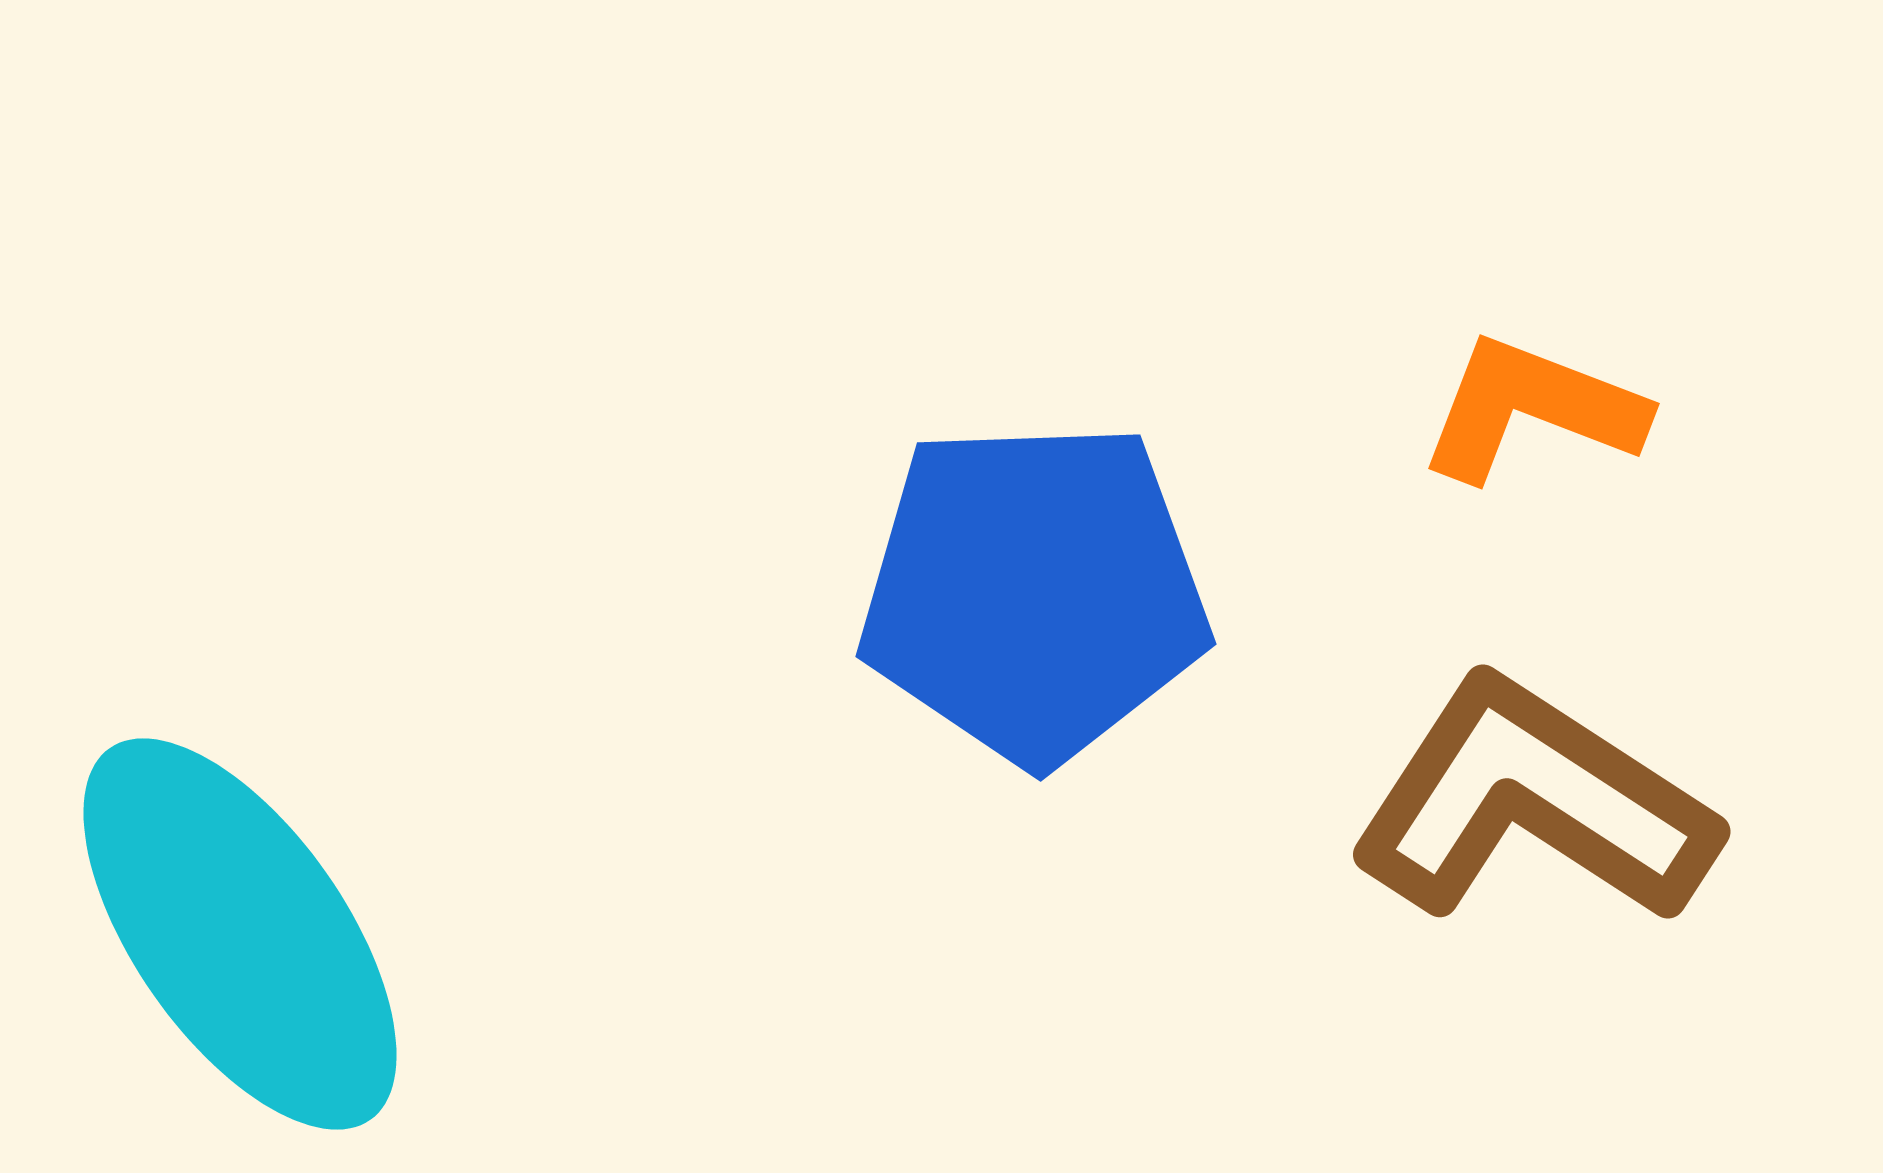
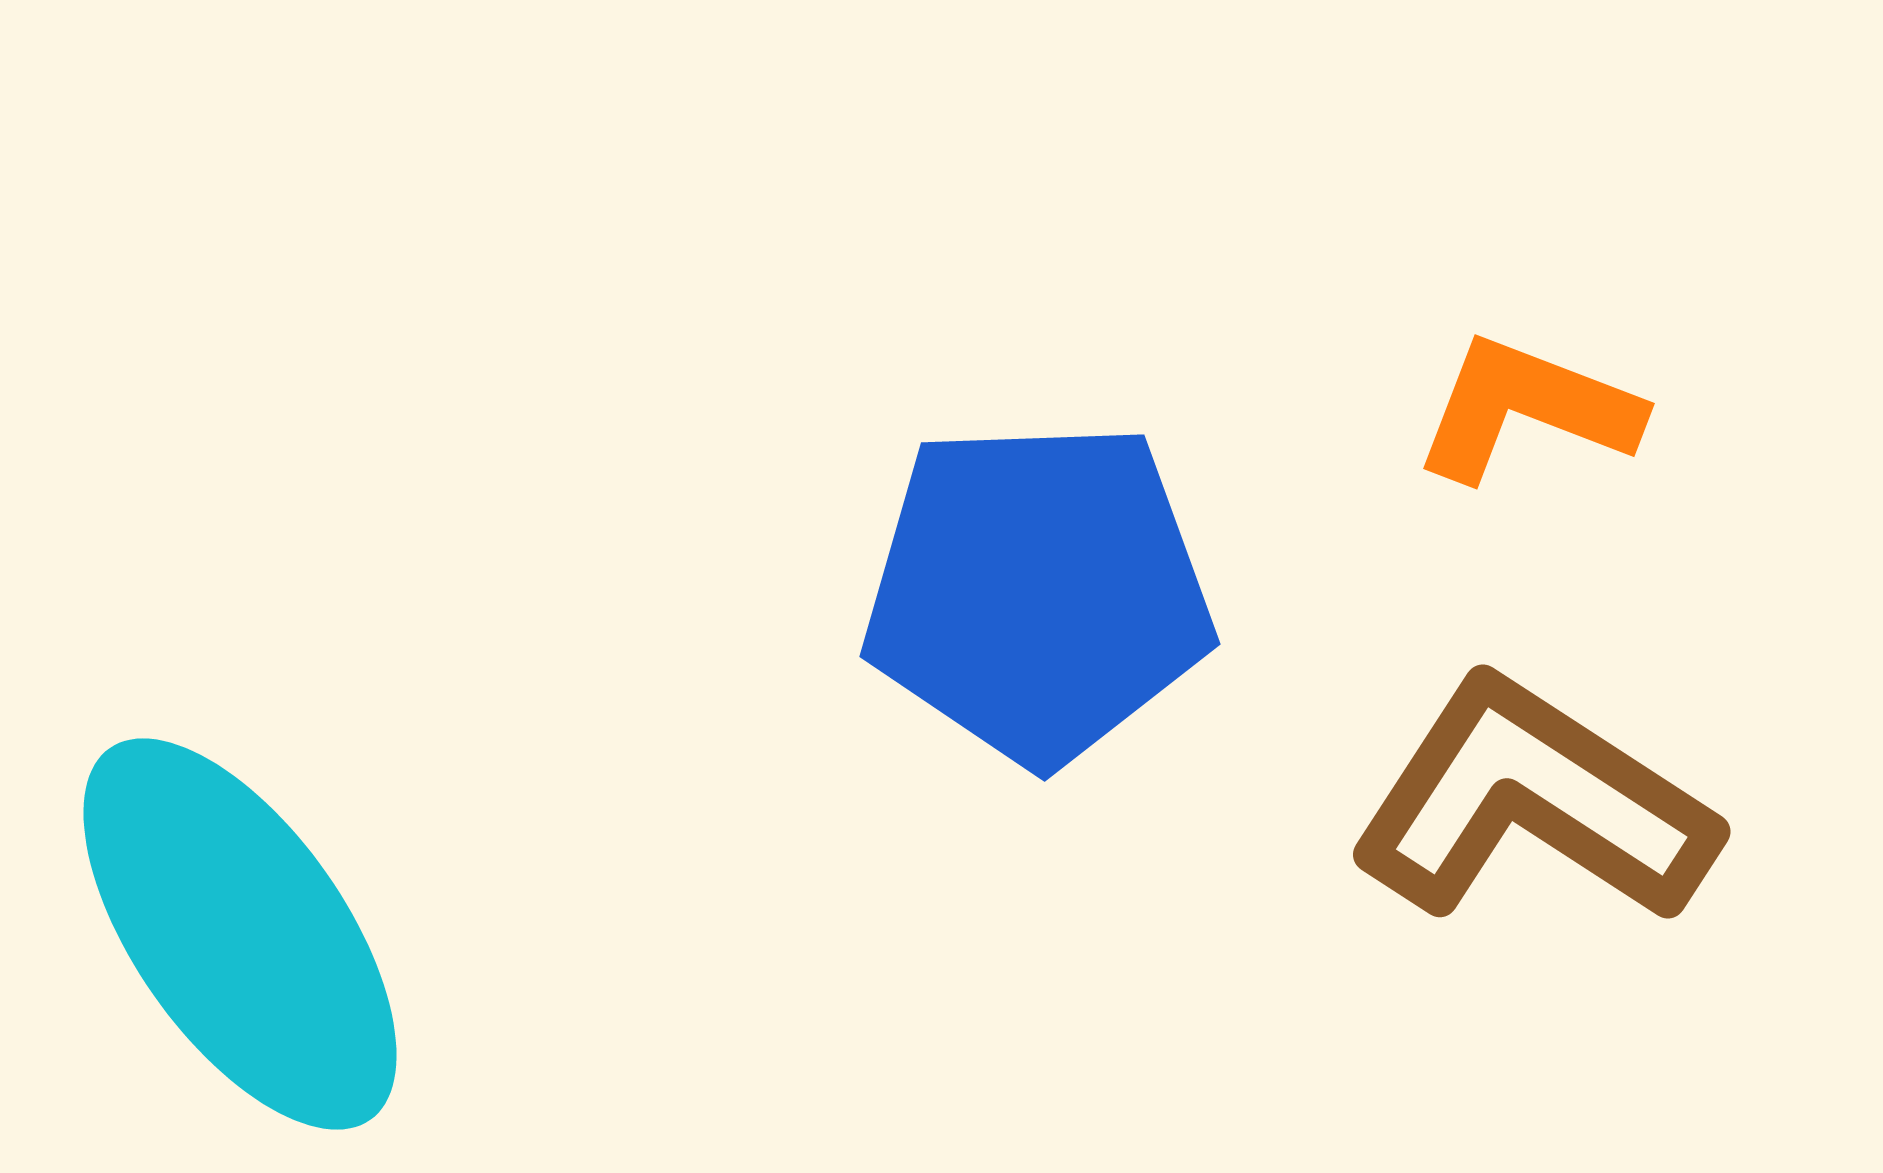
orange L-shape: moved 5 px left
blue pentagon: moved 4 px right
